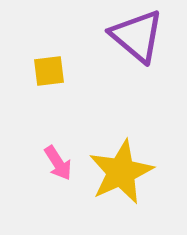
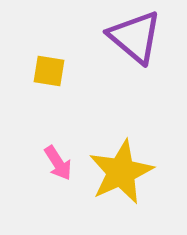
purple triangle: moved 2 px left, 1 px down
yellow square: rotated 16 degrees clockwise
